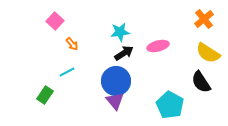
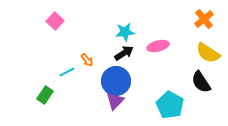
cyan star: moved 5 px right
orange arrow: moved 15 px right, 16 px down
purple triangle: rotated 24 degrees clockwise
